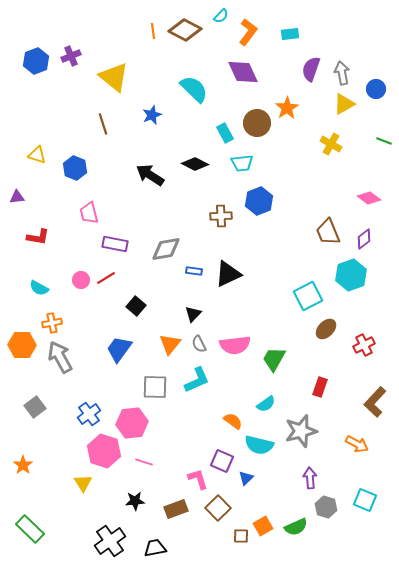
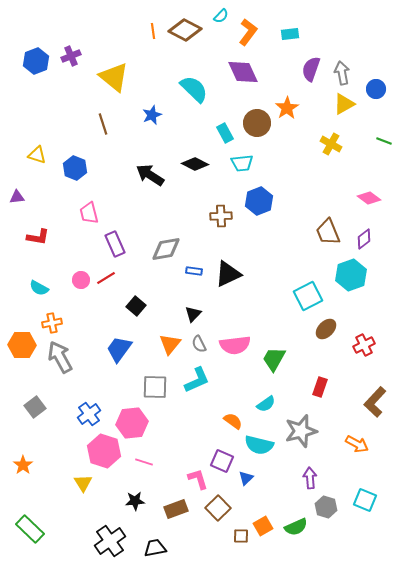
purple rectangle at (115, 244): rotated 55 degrees clockwise
